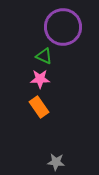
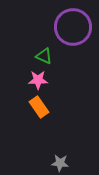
purple circle: moved 10 px right
pink star: moved 2 px left, 1 px down
gray star: moved 4 px right, 1 px down
